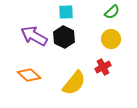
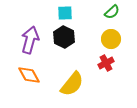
cyan square: moved 1 px left, 1 px down
purple arrow: moved 4 px left, 4 px down; rotated 76 degrees clockwise
red cross: moved 3 px right, 4 px up
orange diamond: rotated 20 degrees clockwise
yellow semicircle: moved 2 px left, 1 px down
